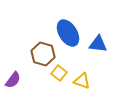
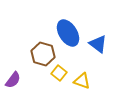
blue triangle: rotated 30 degrees clockwise
